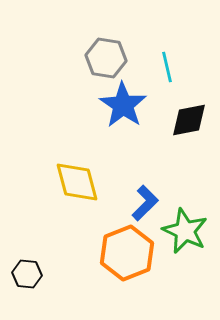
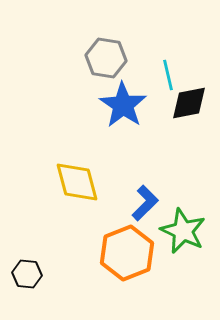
cyan line: moved 1 px right, 8 px down
black diamond: moved 17 px up
green star: moved 2 px left
